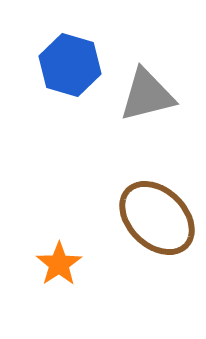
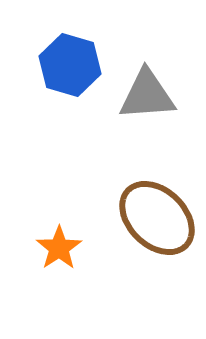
gray triangle: rotated 10 degrees clockwise
orange star: moved 16 px up
